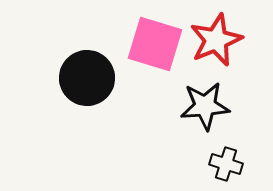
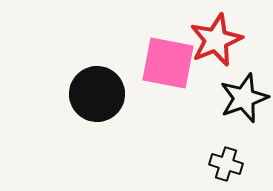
pink square: moved 13 px right, 19 px down; rotated 6 degrees counterclockwise
black circle: moved 10 px right, 16 px down
black star: moved 39 px right, 8 px up; rotated 15 degrees counterclockwise
